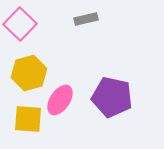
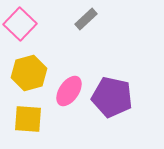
gray rectangle: rotated 30 degrees counterclockwise
pink ellipse: moved 9 px right, 9 px up
